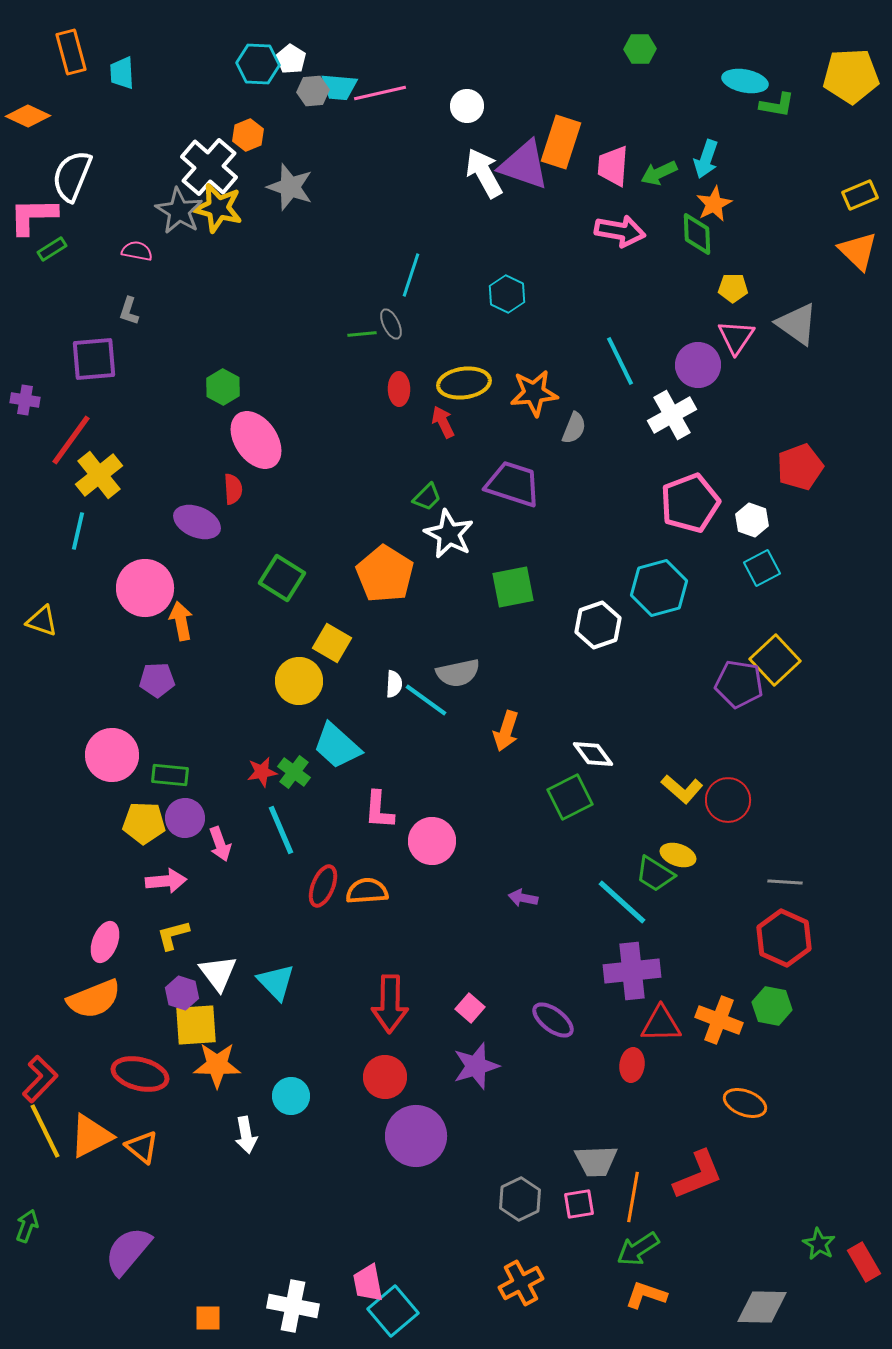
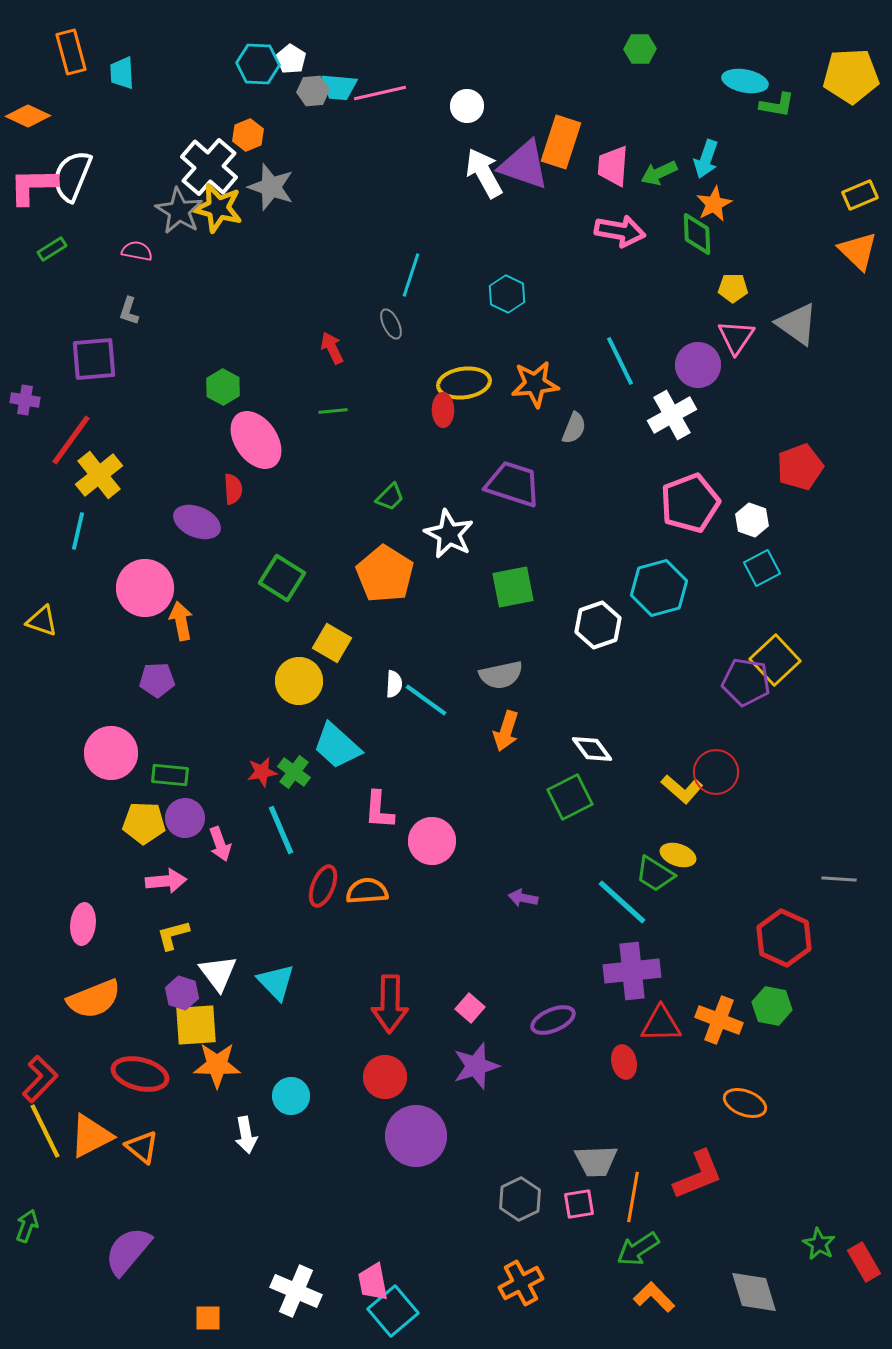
gray star at (290, 187): moved 19 px left
pink L-shape at (33, 216): moved 30 px up
green line at (362, 334): moved 29 px left, 77 px down
red ellipse at (399, 389): moved 44 px right, 21 px down
orange star at (534, 393): moved 1 px right, 9 px up
red arrow at (443, 422): moved 111 px left, 74 px up
green trapezoid at (427, 497): moved 37 px left
gray semicircle at (458, 673): moved 43 px right, 2 px down
purple pentagon at (739, 684): moved 7 px right, 2 px up
white diamond at (593, 754): moved 1 px left, 5 px up
pink circle at (112, 755): moved 1 px left, 2 px up
red circle at (728, 800): moved 12 px left, 28 px up
gray line at (785, 882): moved 54 px right, 3 px up
pink ellipse at (105, 942): moved 22 px left, 18 px up; rotated 15 degrees counterclockwise
purple ellipse at (553, 1020): rotated 60 degrees counterclockwise
red ellipse at (632, 1065): moved 8 px left, 3 px up; rotated 20 degrees counterclockwise
pink trapezoid at (368, 1283): moved 5 px right, 1 px up
orange L-shape at (646, 1295): moved 8 px right, 2 px down; rotated 27 degrees clockwise
white cross at (293, 1306): moved 3 px right, 15 px up; rotated 12 degrees clockwise
gray diamond at (762, 1307): moved 8 px left, 15 px up; rotated 72 degrees clockwise
